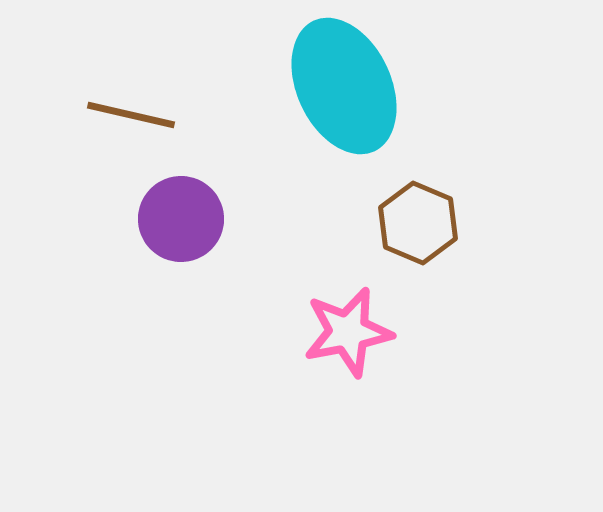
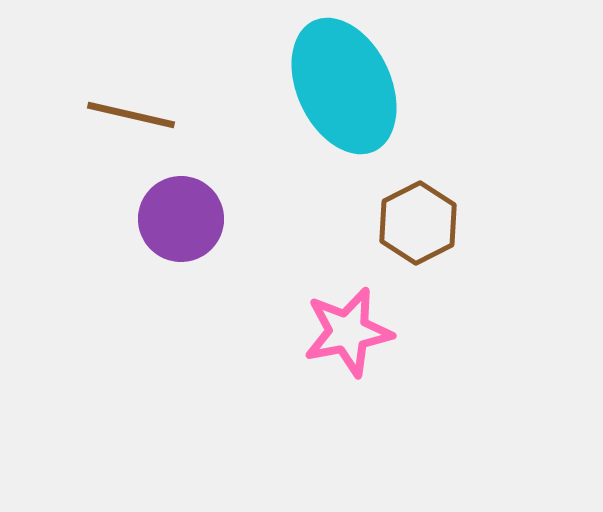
brown hexagon: rotated 10 degrees clockwise
